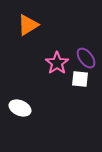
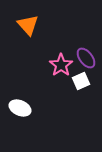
orange triangle: rotated 40 degrees counterclockwise
pink star: moved 4 px right, 2 px down
white square: moved 1 px right, 2 px down; rotated 30 degrees counterclockwise
